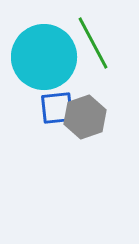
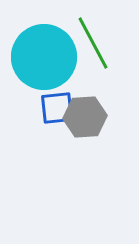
gray hexagon: rotated 15 degrees clockwise
